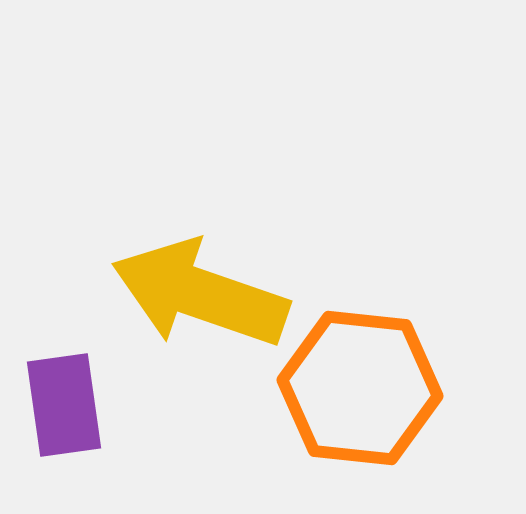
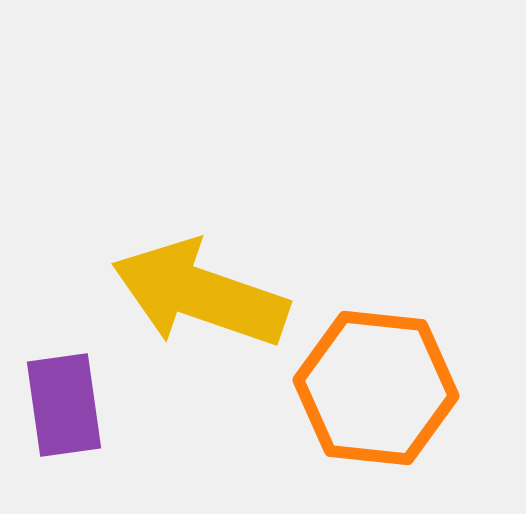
orange hexagon: moved 16 px right
